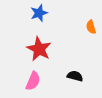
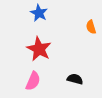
blue star: rotated 24 degrees counterclockwise
black semicircle: moved 3 px down
